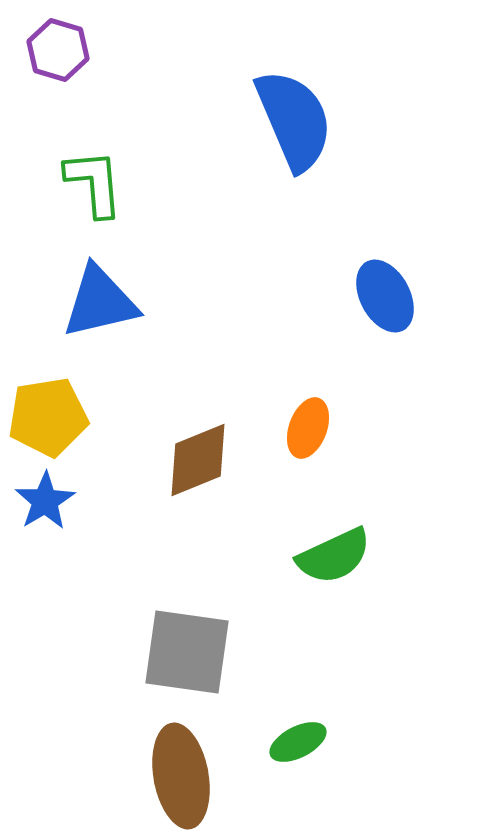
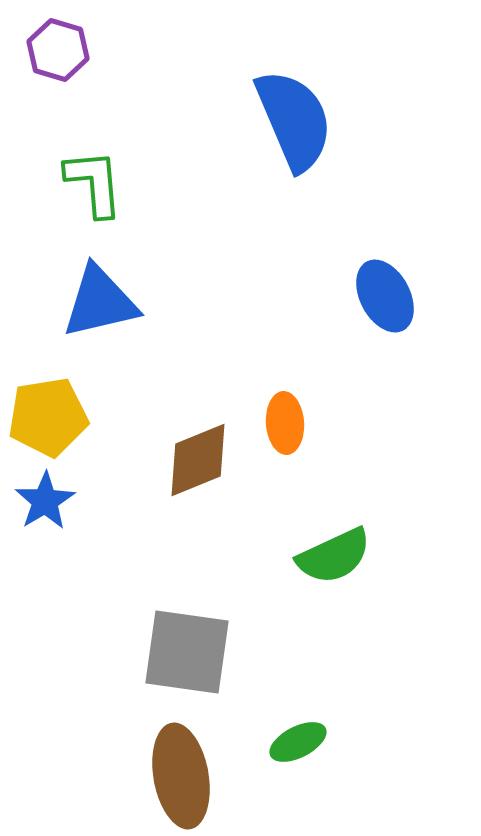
orange ellipse: moved 23 px left, 5 px up; rotated 24 degrees counterclockwise
